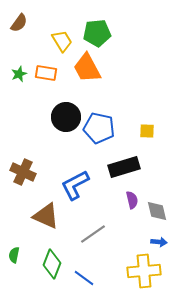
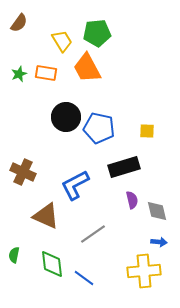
green diamond: rotated 28 degrees counterclockwise
